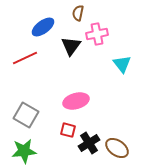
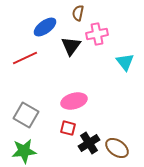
blue ellipse: moved 2 px right
cyan triangle: moved 3 px right, 2 px up
pink ellipse: moved 2 px left
red square: moved 2 px up
